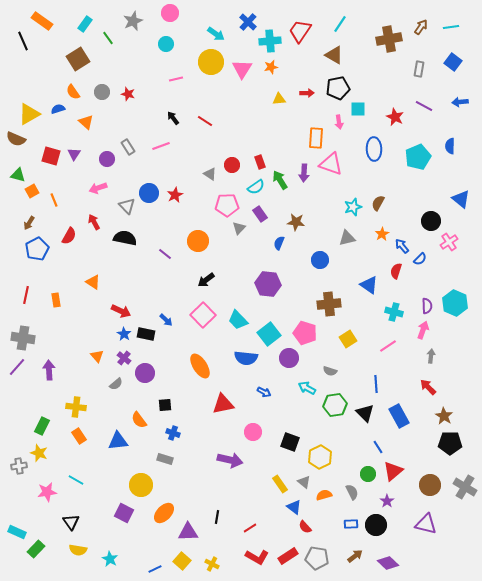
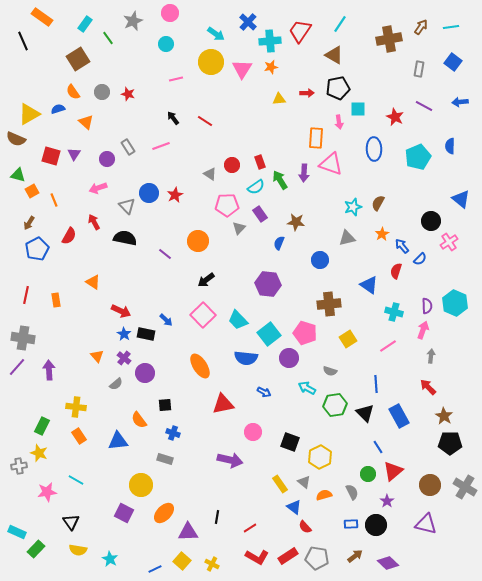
orange rectangle at (42, 21): moved 4 px up
